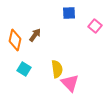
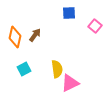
orange diamond: moved 3 px up
cyan square: rotated 32 degrees clockwise
pink triangle: rotated 48 degrees clockwise
